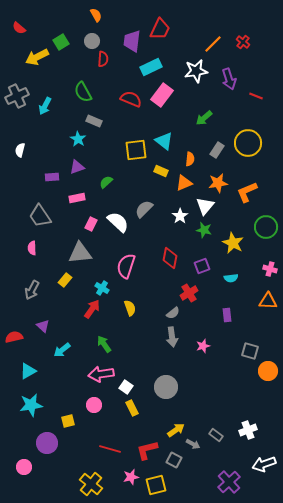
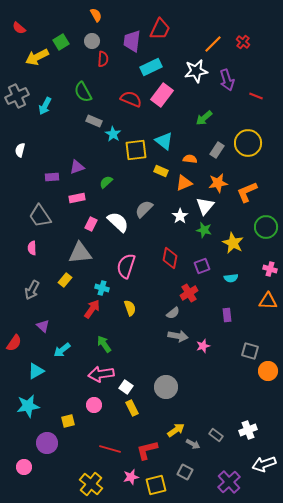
purple arrow at (229, 79): moved 2 px left, 1 px down
cyan star at (78, 139): moved 35 px right, 5 px up
orange semicircle at (190, 159): rotated 88 degrees counterclockwise
cyan cross at (102, 288): rotated 16 degrees counterclockwise
red semicircle at (14, 337): moved 6 px down; rotated 138 degrees clockwise
gray arrow at (172, 337): moved 6 px right, 1 px up; rotated 72 degrees counterclockwise
cyan triangle at (28, 371): moved 8 px right
cyan star at (31, 405): moved 3 px left, 1 px down
gray square at (174, 460): moved 11 px right, 12 px down
